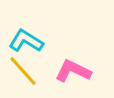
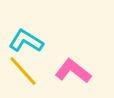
pink L-shape: rotated 12 degrees clockwise
